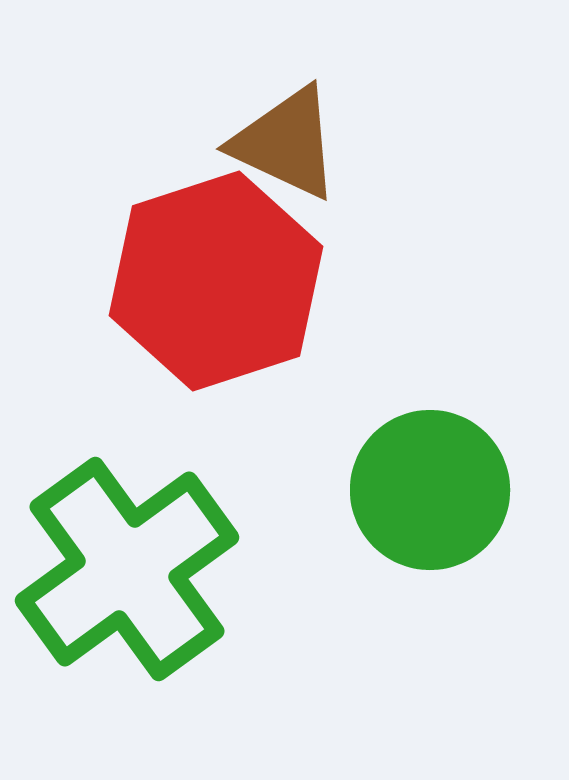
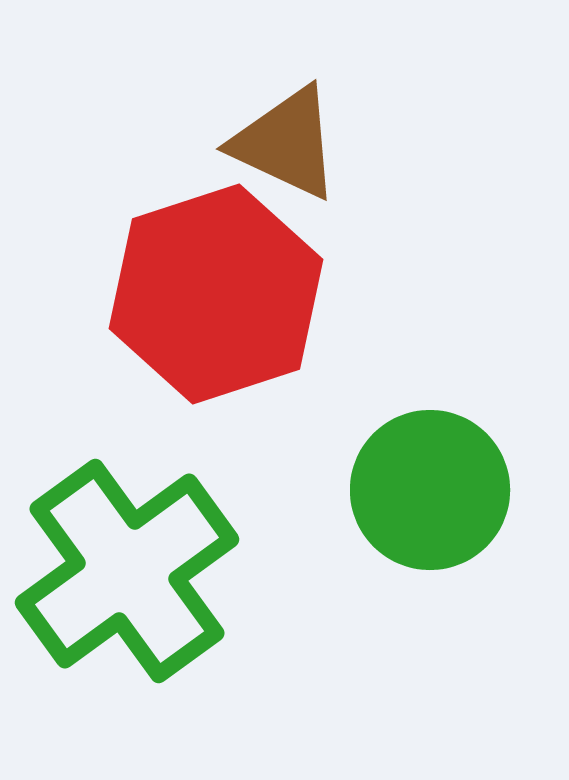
red hexagon: moved 13 px down
green cross: moved 2 px down
